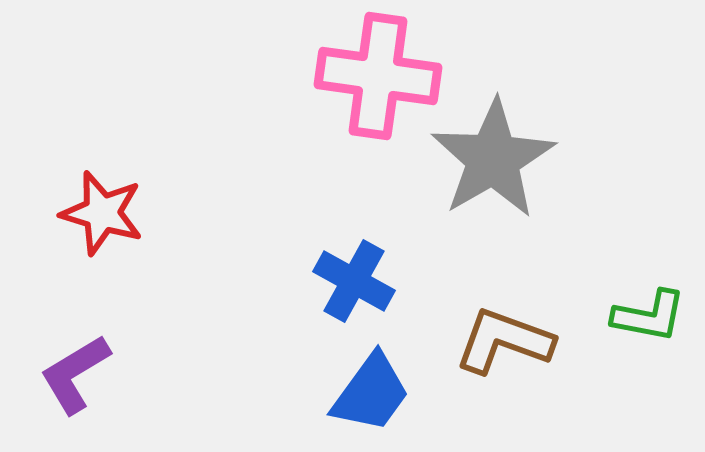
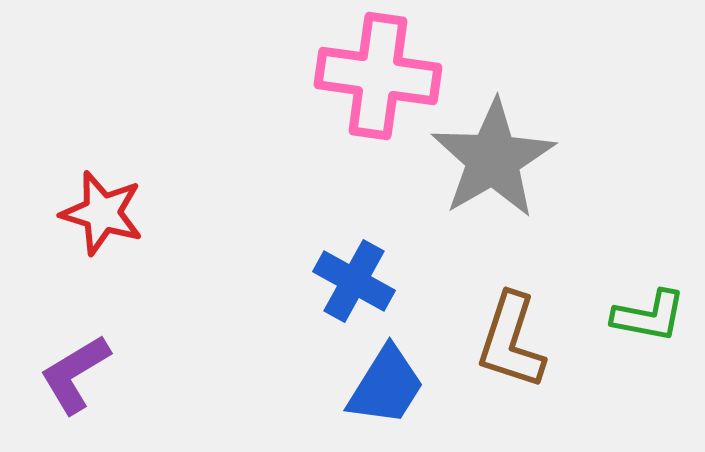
brown L-shape: moved 7 px right; rotated 92 degrees counterclockwise
blue trapezoid: moved 15 px right, 7 px up; rotated 4 degrees counterclockwise
